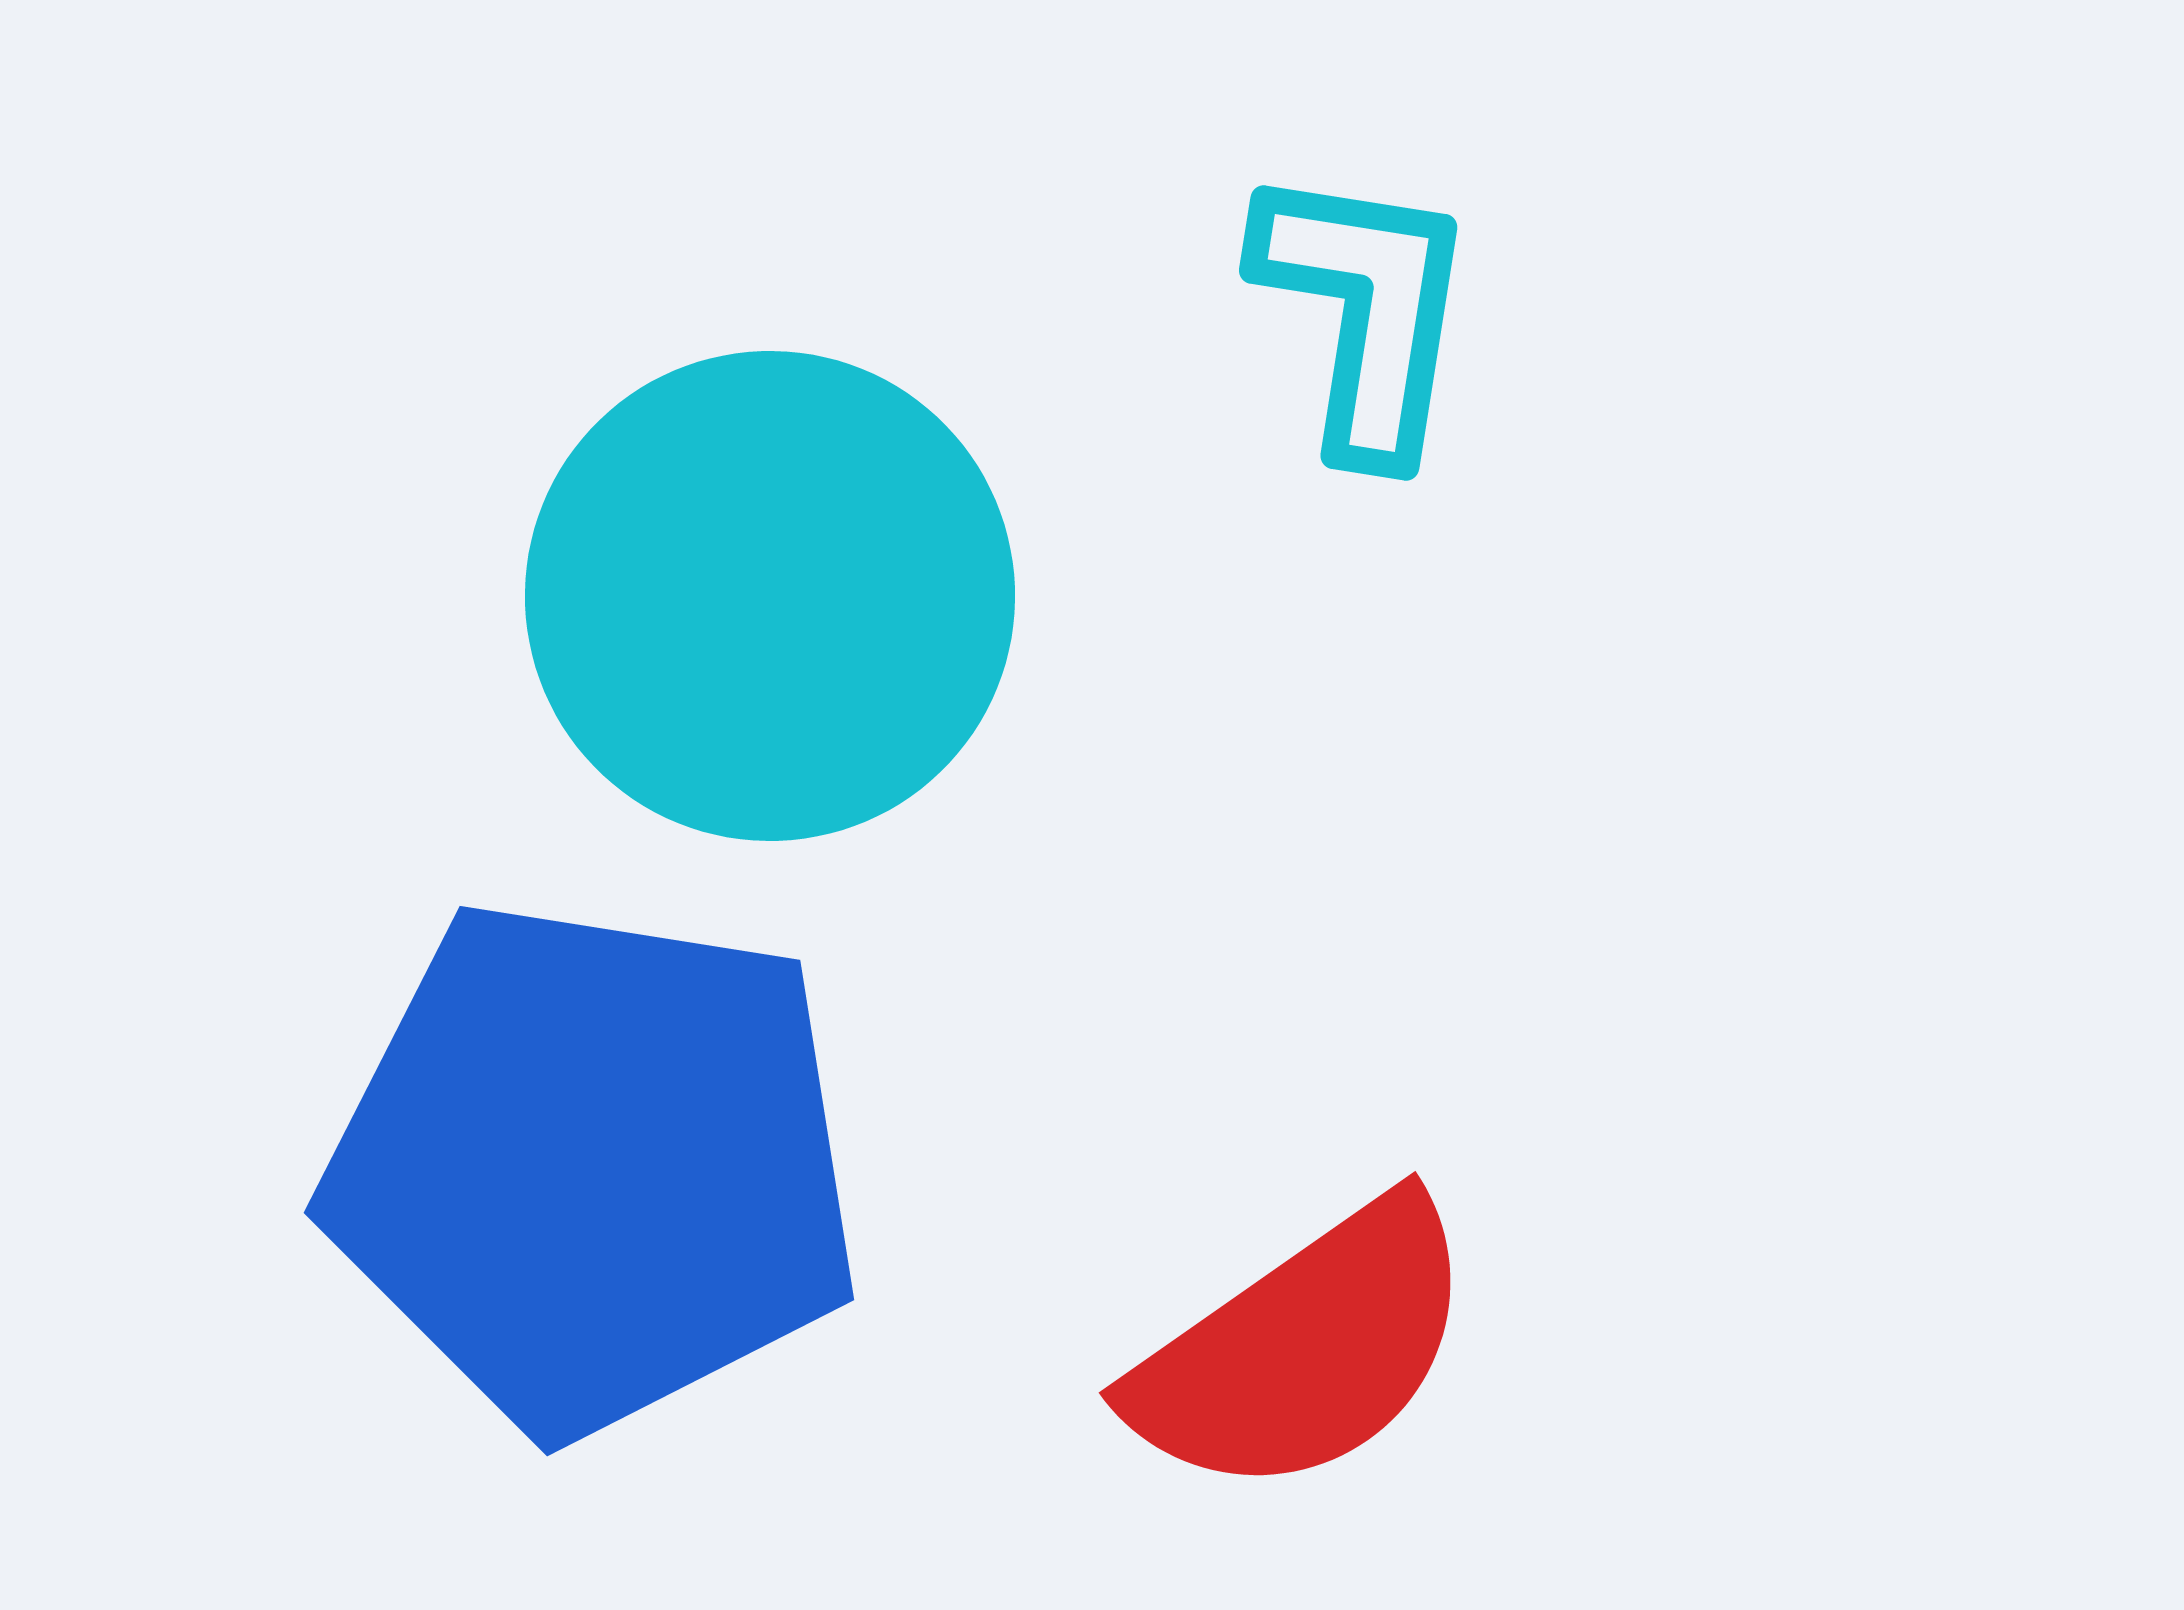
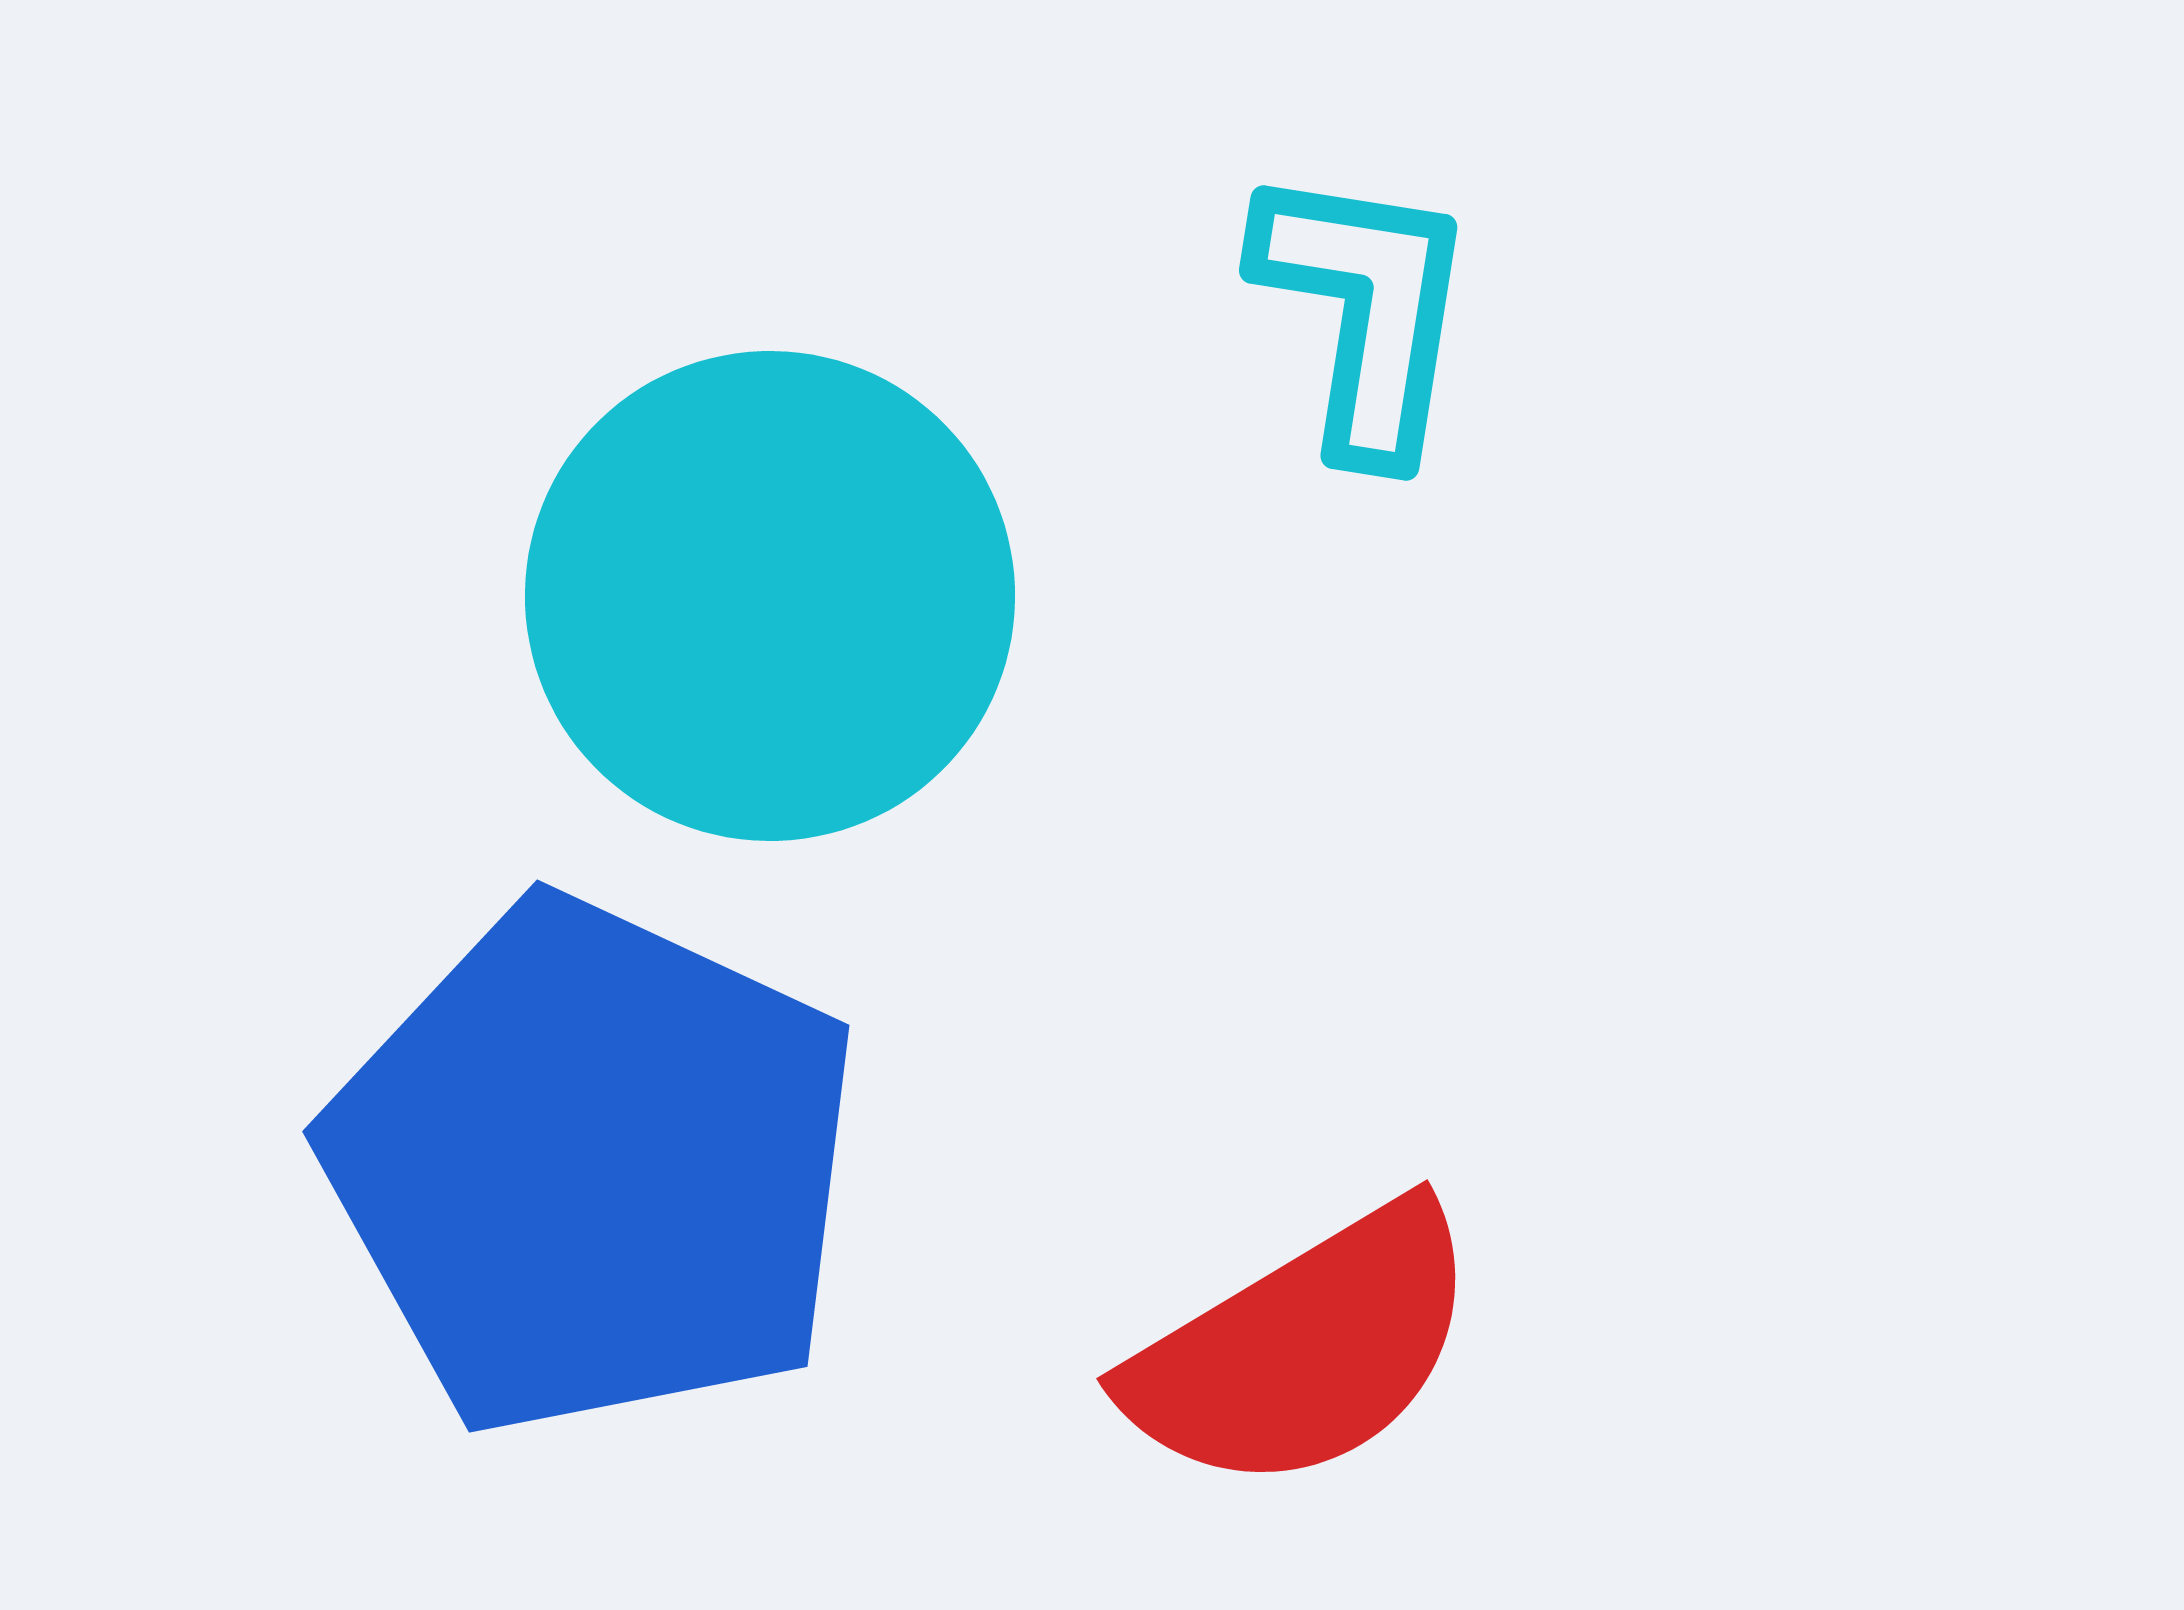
blue pentagon: rotated 16 degrees clockwise
red semicircle: rotated 4 degrees clockwise
